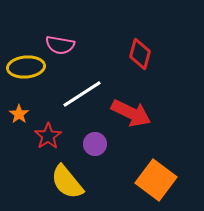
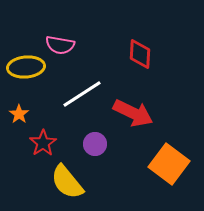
red diamond: rotated 12 degrees counterclockwise
red arrow: moved 2 px right
red star: moved 5 px left, 7 px down
orange square: moved 13 px right, 16 px up
